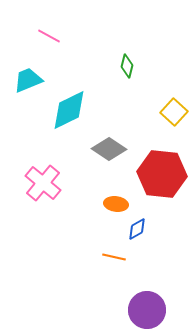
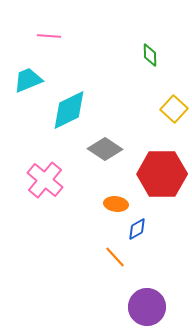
pink line: rotated 25 degrees counterclockwise
green diamond: moved 23 px right, 11 px up; rotated 15 degrees counterclockwise
yellow square: moved 3 px up
gray diamond: moved 4 px left
red hexagon: rotated 6 degrees counterclockwise
pink cross: moved 2 px right, 3 px up
orange line: moved 1 px right; rotated 35 degrees clockwise
purple circle: moved 3 px up
